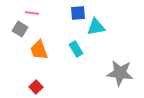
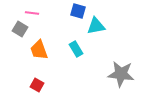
blue square: moved 2 px up; rotated 21 degrees clockwise
cyan triangle: moved 1 px up
gray star: moved 1 px right, 1 px down
red square: moved 1 px right, 2 px up; rotated 16 degrees counterclockwise
